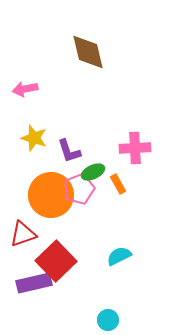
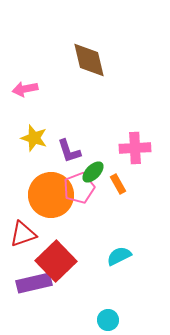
brown diamond: moved 1 px right, 8 px down
green ellipse: rotated 20 degrees counterclockwise
pink pentagon: moved 1 px up
